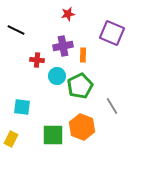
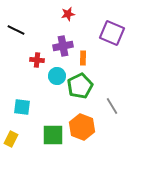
orange rectangle: moved 3 px down
